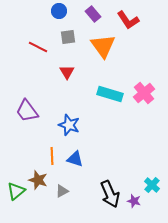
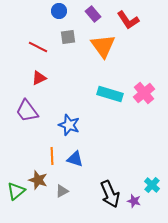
red triangle: moved 28 px left, 6 px down; rotated 35 degrees clockwise
